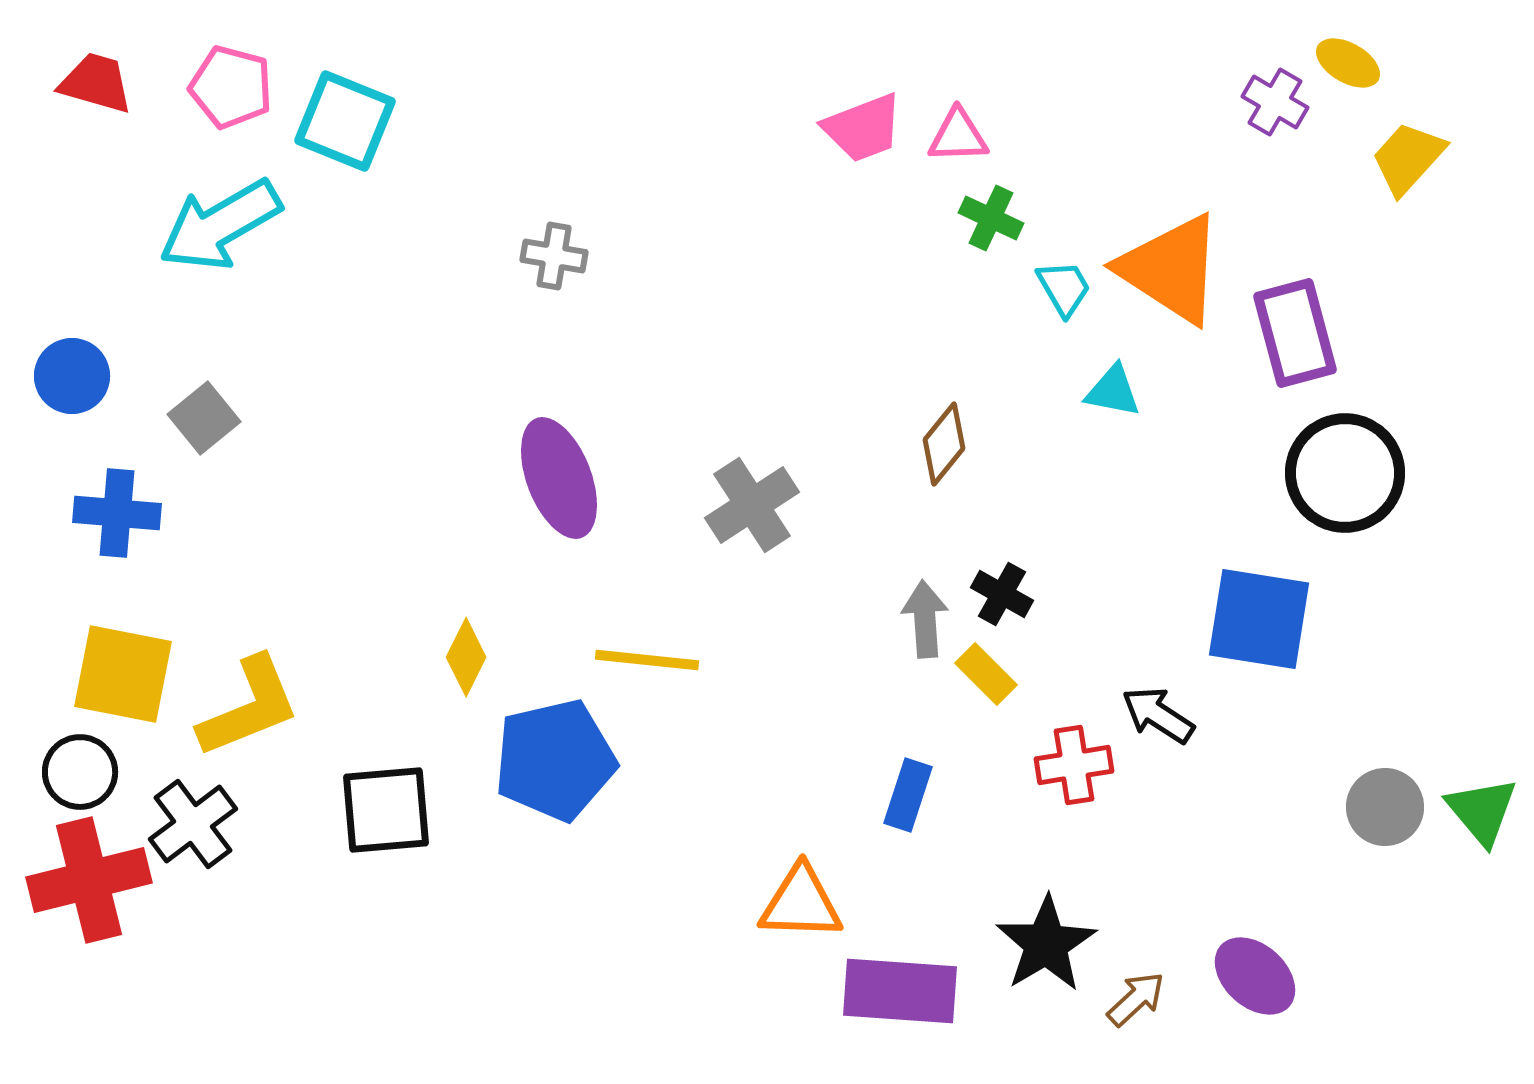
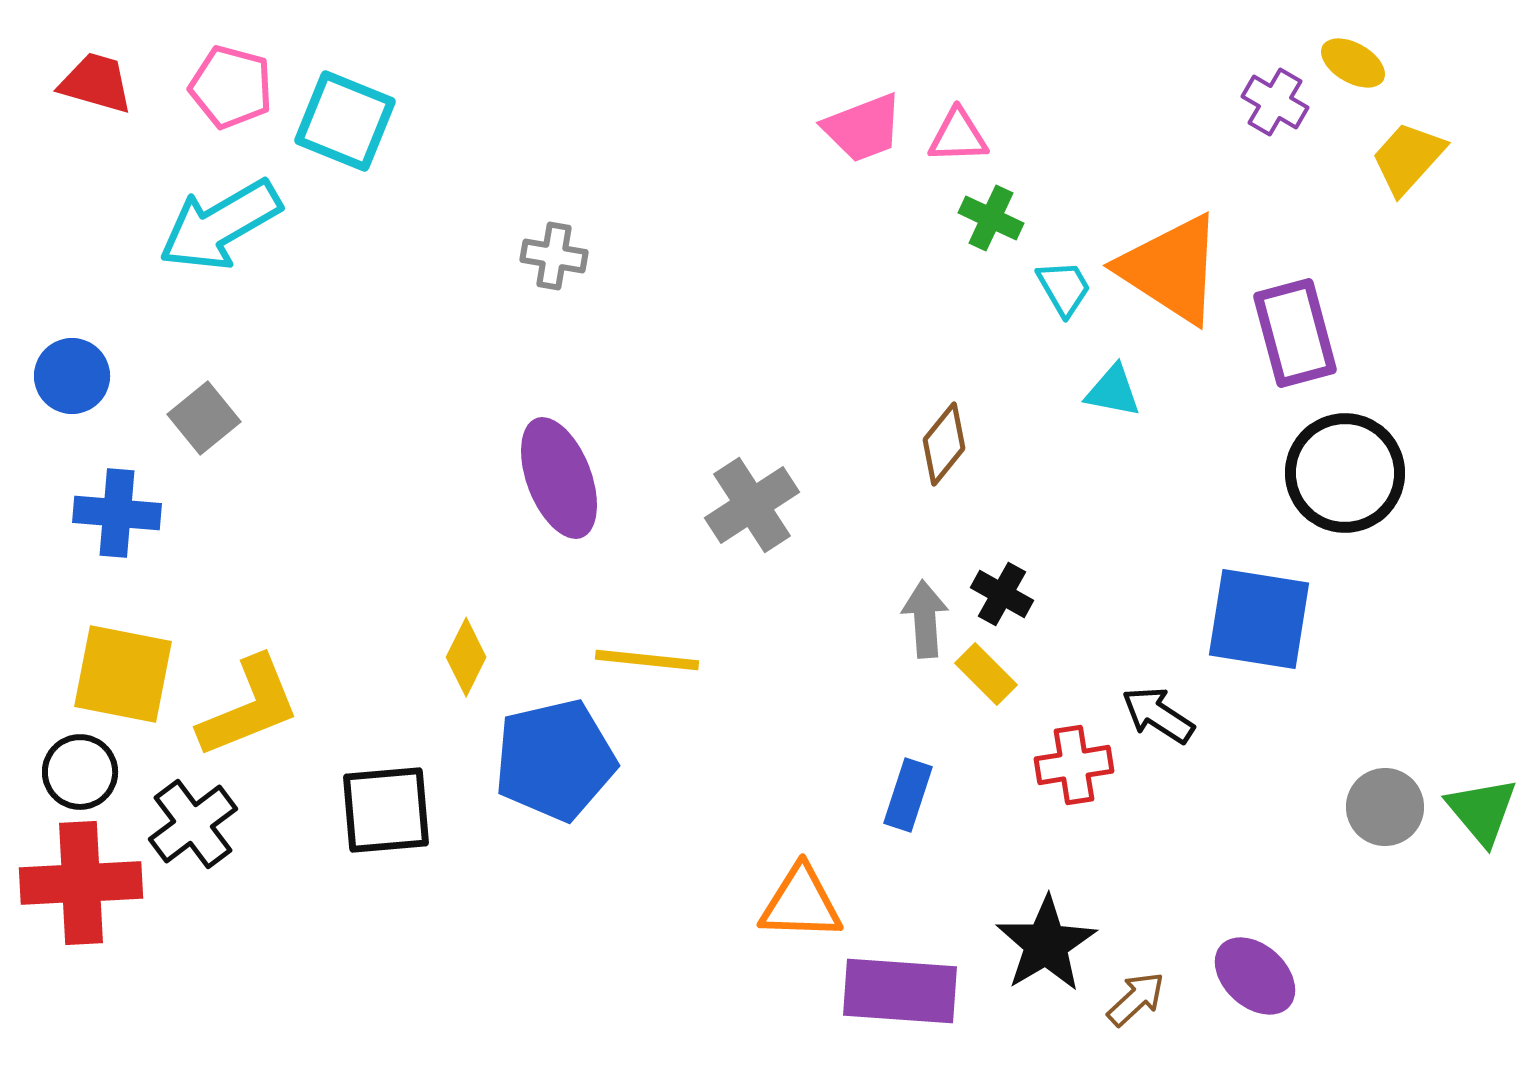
yellow ellipse at (1348, 63): moved 5 px right
red cross at (89, 880): moved 8 px left, 3 px down; rotated 11 degrees clockwise
